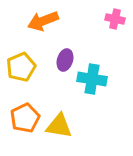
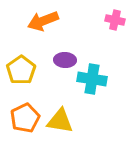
pink cross: moved 1 px down
purple ellipse: rotated 75 degrees clockwise
yellow pentagon: moved 3 px down; rotated 12 degrees counterclockwise
yellow triangle: moved 1 px right, 5 px up
